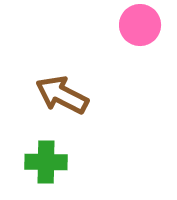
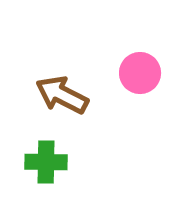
pink circle: moved 48 px down
